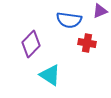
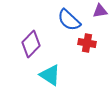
purple triangle: rotated 14 degrees clockwise
blue semicircle: rotated 35 degrees clockwise
